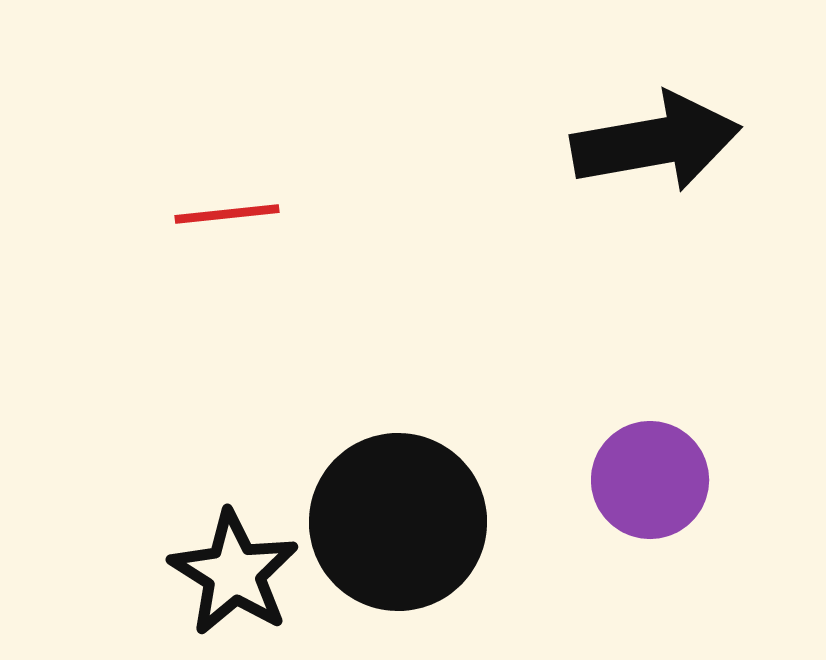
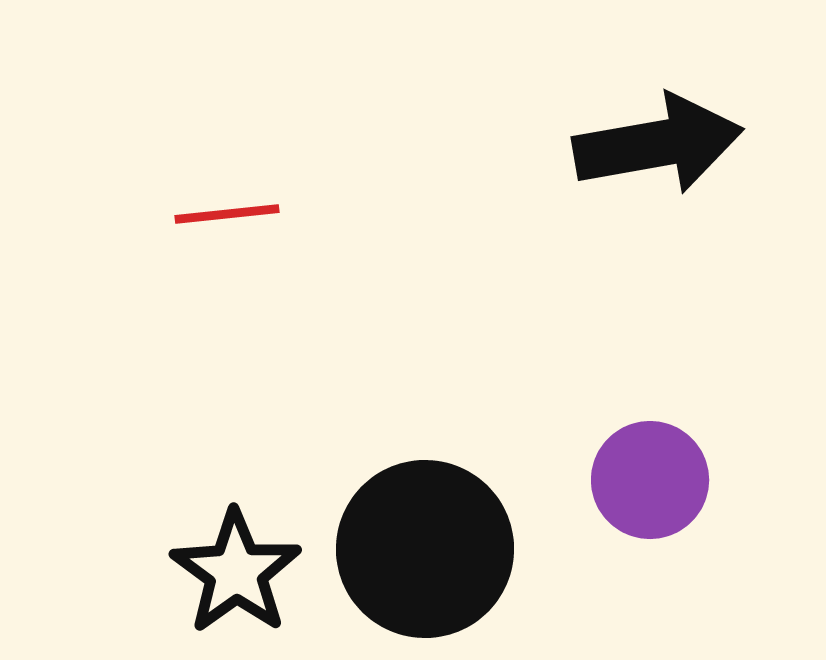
black arrow: moved 2 px right, 2 px down
black circle: moved 27 px right, 27 px down
black star: moved 2 px right, 1 px up; rotated 4 degrees clockwise
